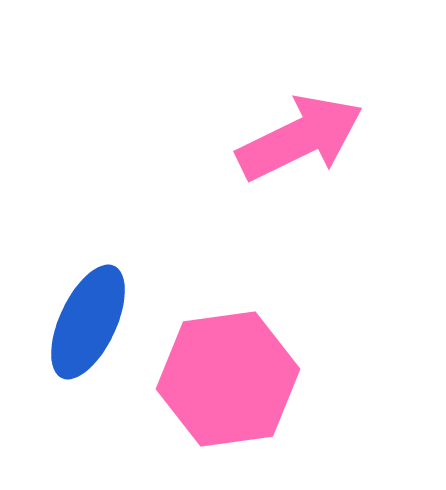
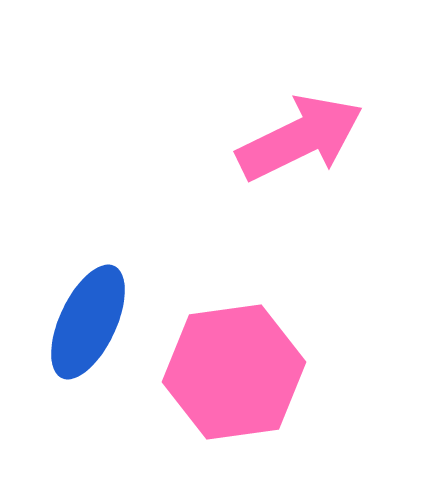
pink hexagon: moved 6 px right, 7 px up
